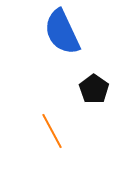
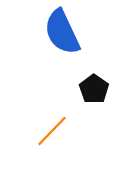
orange line: rotated 72 degrees clockwise
